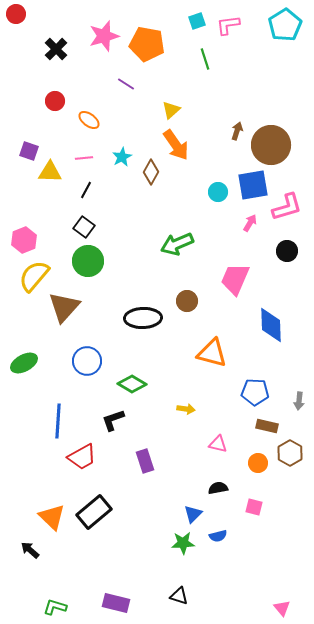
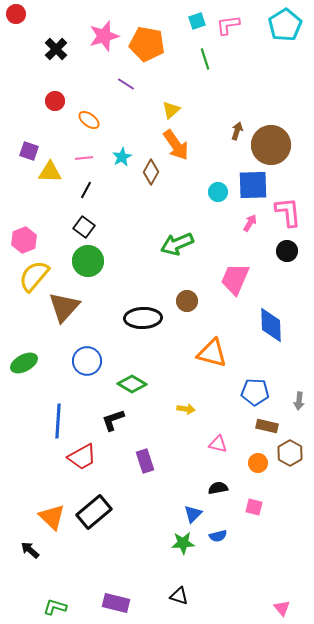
blue square at (253, 185): rotated 8 degrees clockwise
pink L-shape at (287, 207): moved 1 px right, 5 px down; rotated 80 degrees counterclockwise
